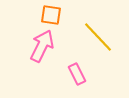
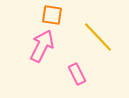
orange square: moved 1 px right
